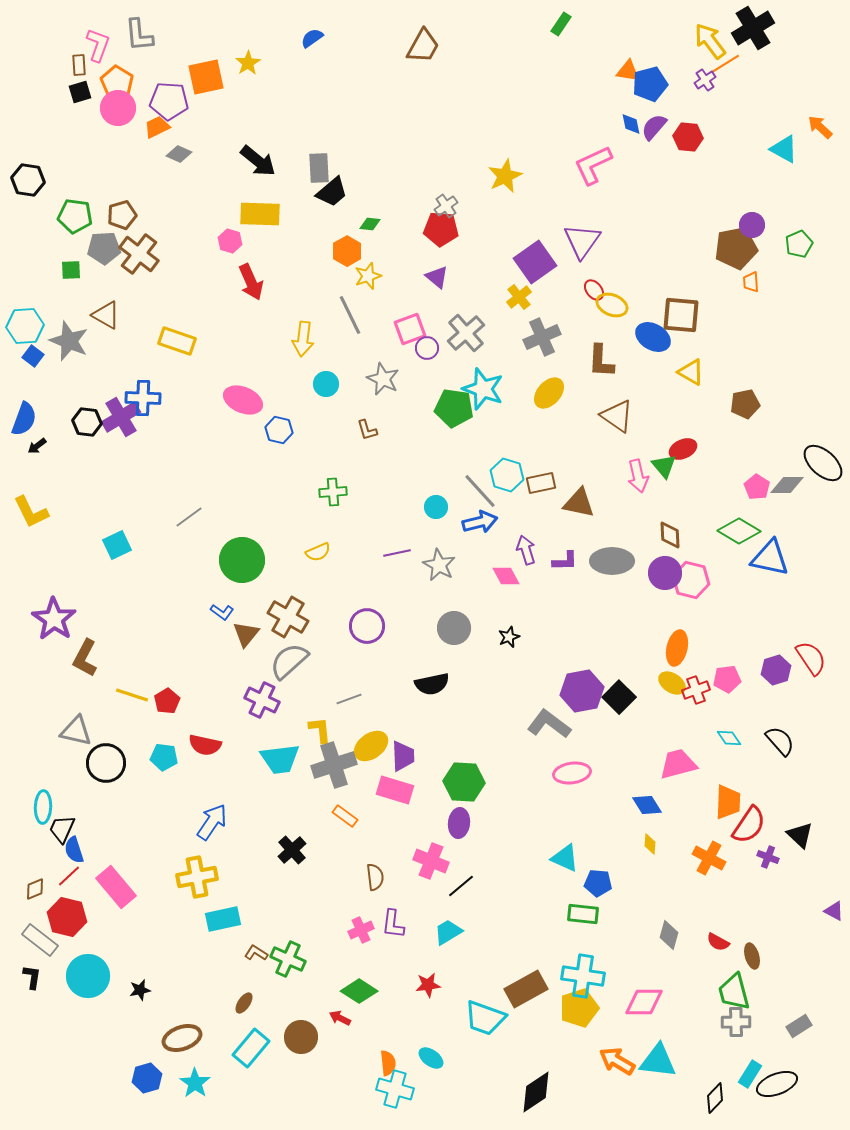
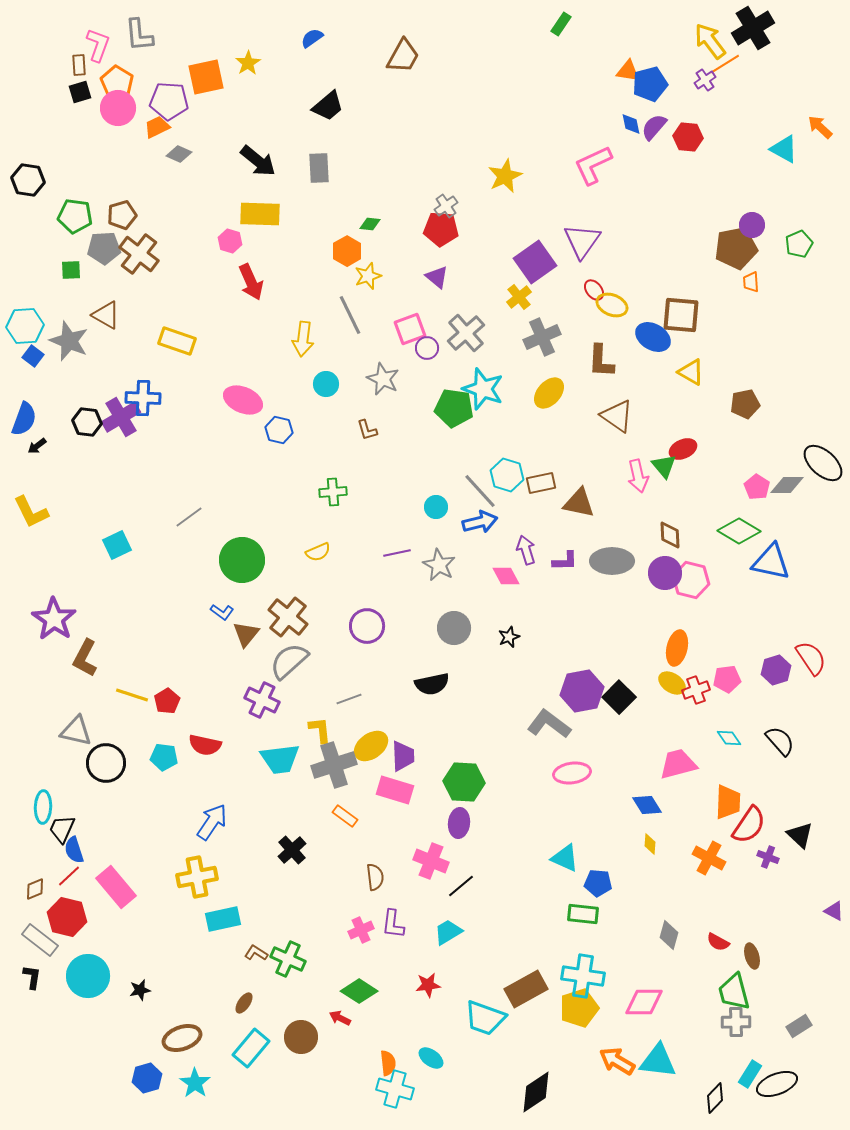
brown trapezoid at (423, 46): moved 20 px left, 10 px down
black trapezoid at (332, 192): moved 4 px left, 86 px up
blue triangle at (770, 558): moved 1 px right, 4 px down
brown cross at (288, 617): rotated 9 degrees clockwise
